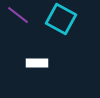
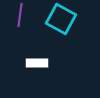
purple line: moved 2 px right; rotated 60 degrees clockwise
